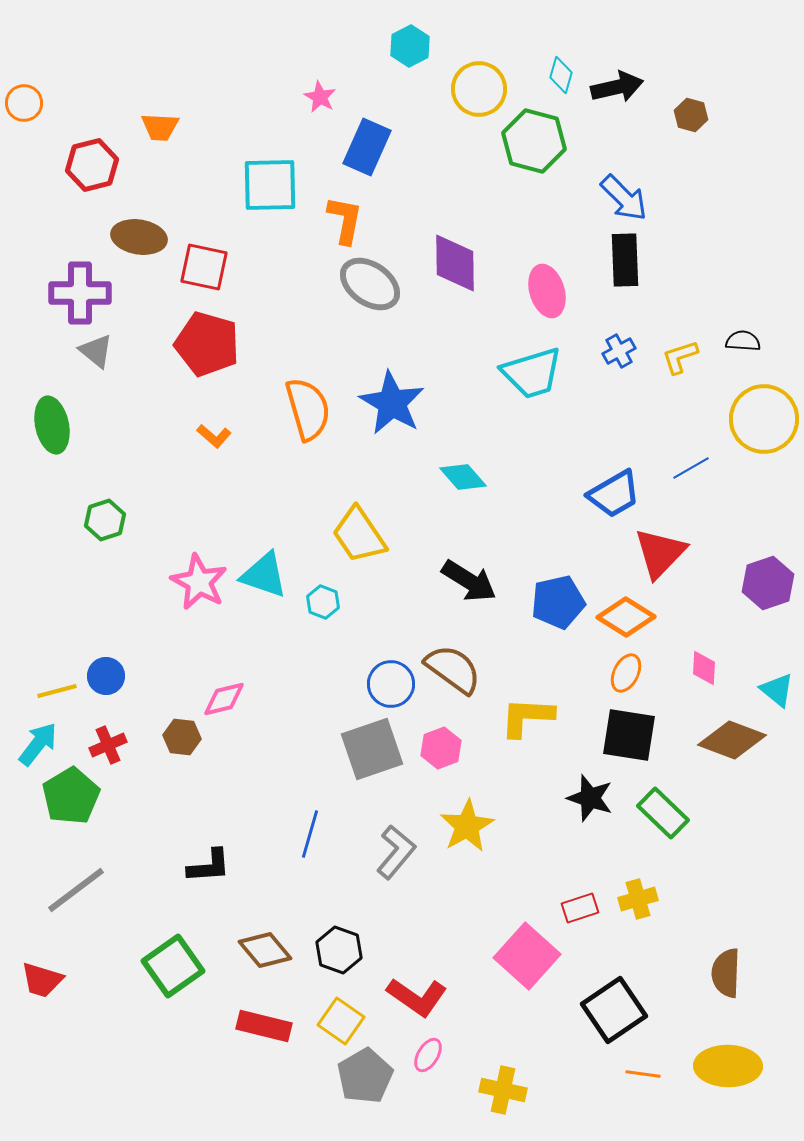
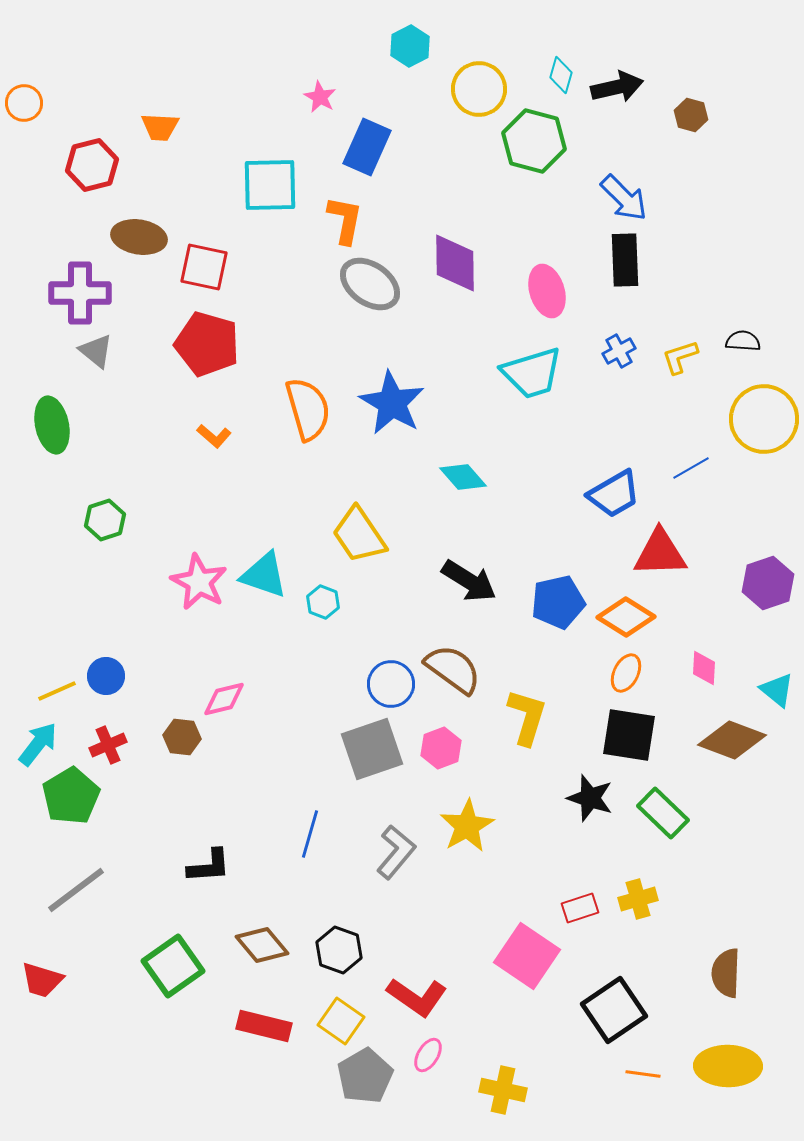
red triangle at (660, 553): rotated 44 degrees clockwise
yellow line at (57, 691): rotated 9 degrees counterclockwise
yellow L-shape at (527, 717): rotated 104 degrees clockwise
brown diamond at (265, 950): moved 3 px left, 5 px up
pink square at (527, 956): rotated 8 degrees counterclockwise
